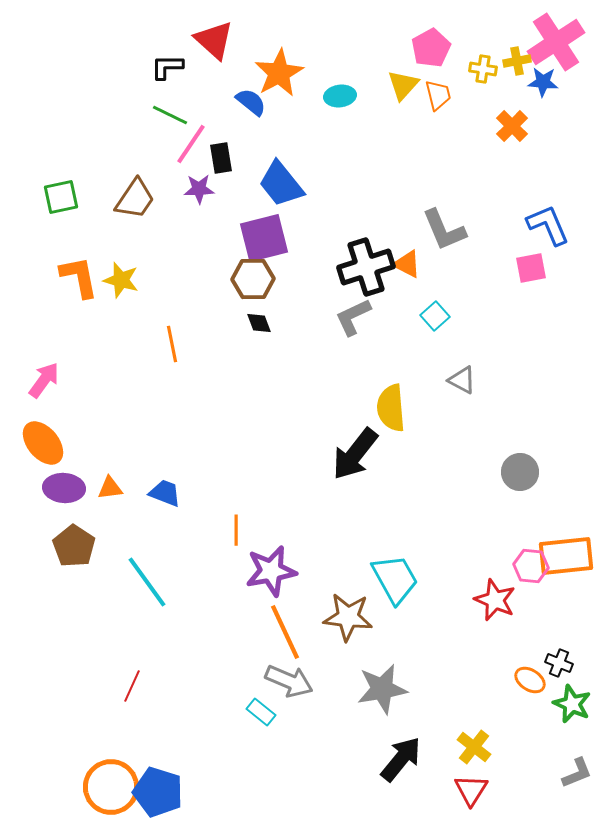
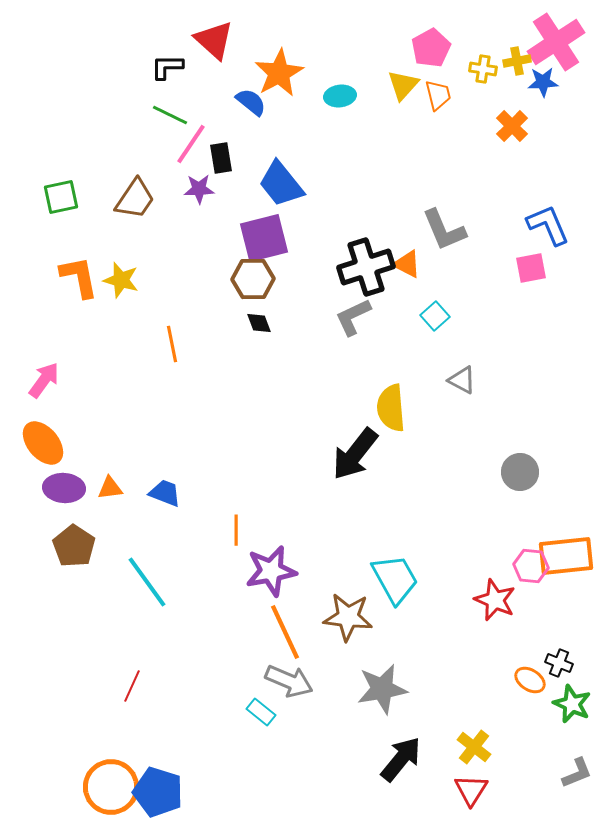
blue star at (543, 82): rotated 8 degrees counterclockwise
